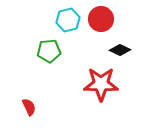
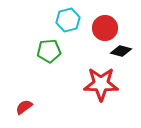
red circle: moved 4 px right, 9 px down
black diamond: moved 1 px right, 1 px down; rotated 10 degrees counterclockwise
red semicircle: moved 5 px left; rotated 102 degrees counterclockwise
